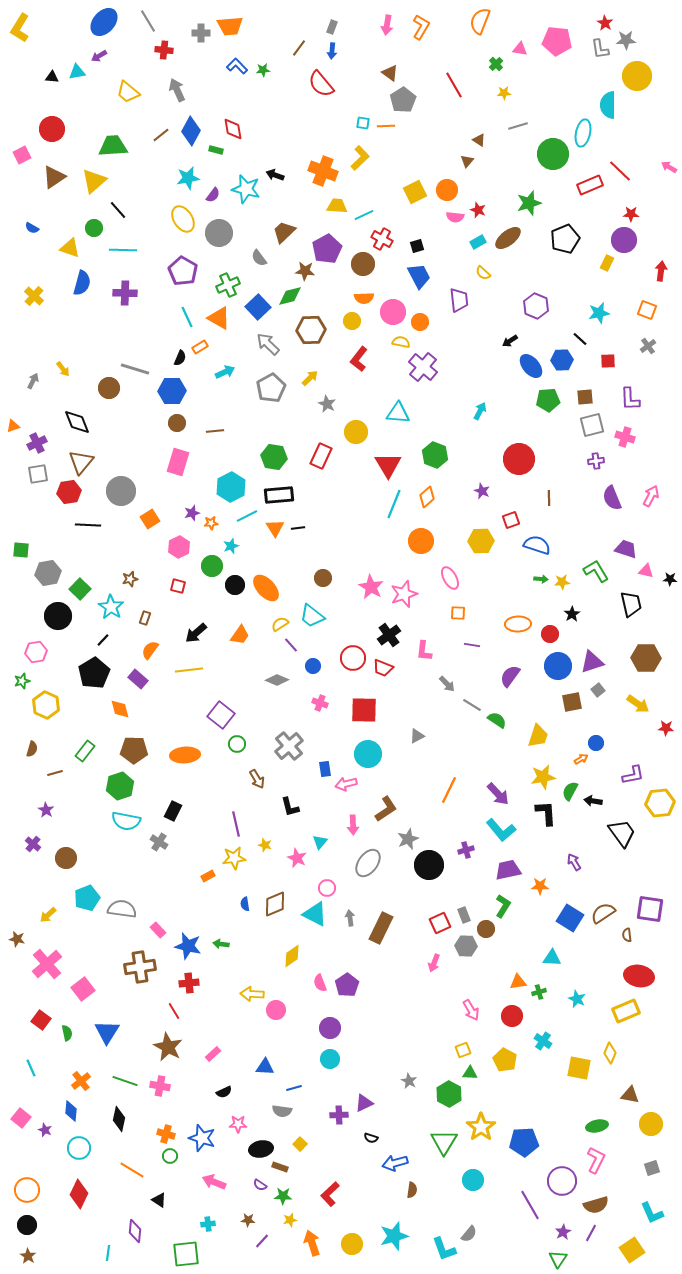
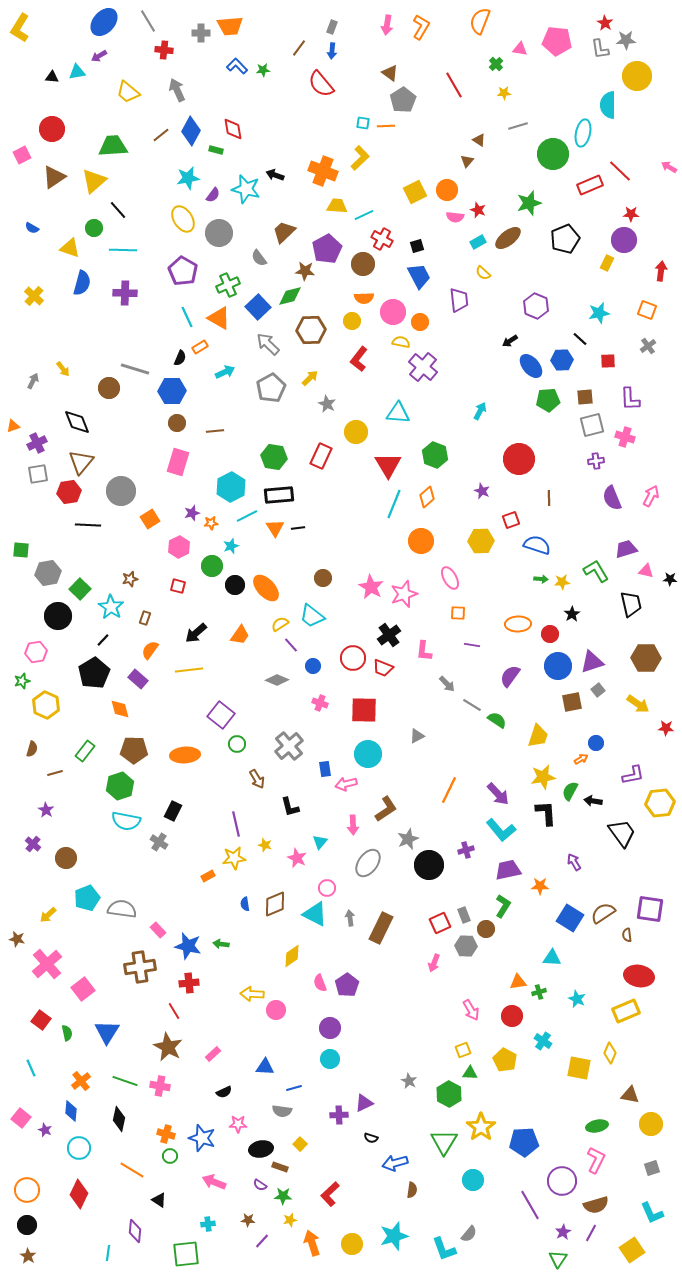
purple trapezoid at (626, 549): rotated 35 degrees counterclockwise
